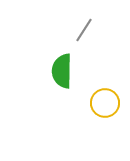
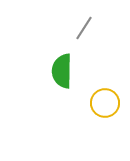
gray line: moved 2 px up
